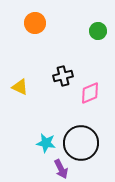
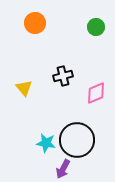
green circle: moved 2 px left, 4 px up
yellow triangle: moved 4 px right, 1 px down; rotated 24 degrees clockwise
pink diamond: moved 6 px right
black circle: moved 4 px left, 3 px up
purple arrow: moved 2 px right; rotated 54 degrees clockwise
